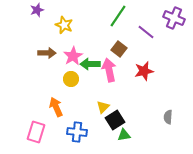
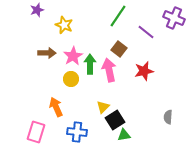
green arrow: rotated 90 degrees clockwise
